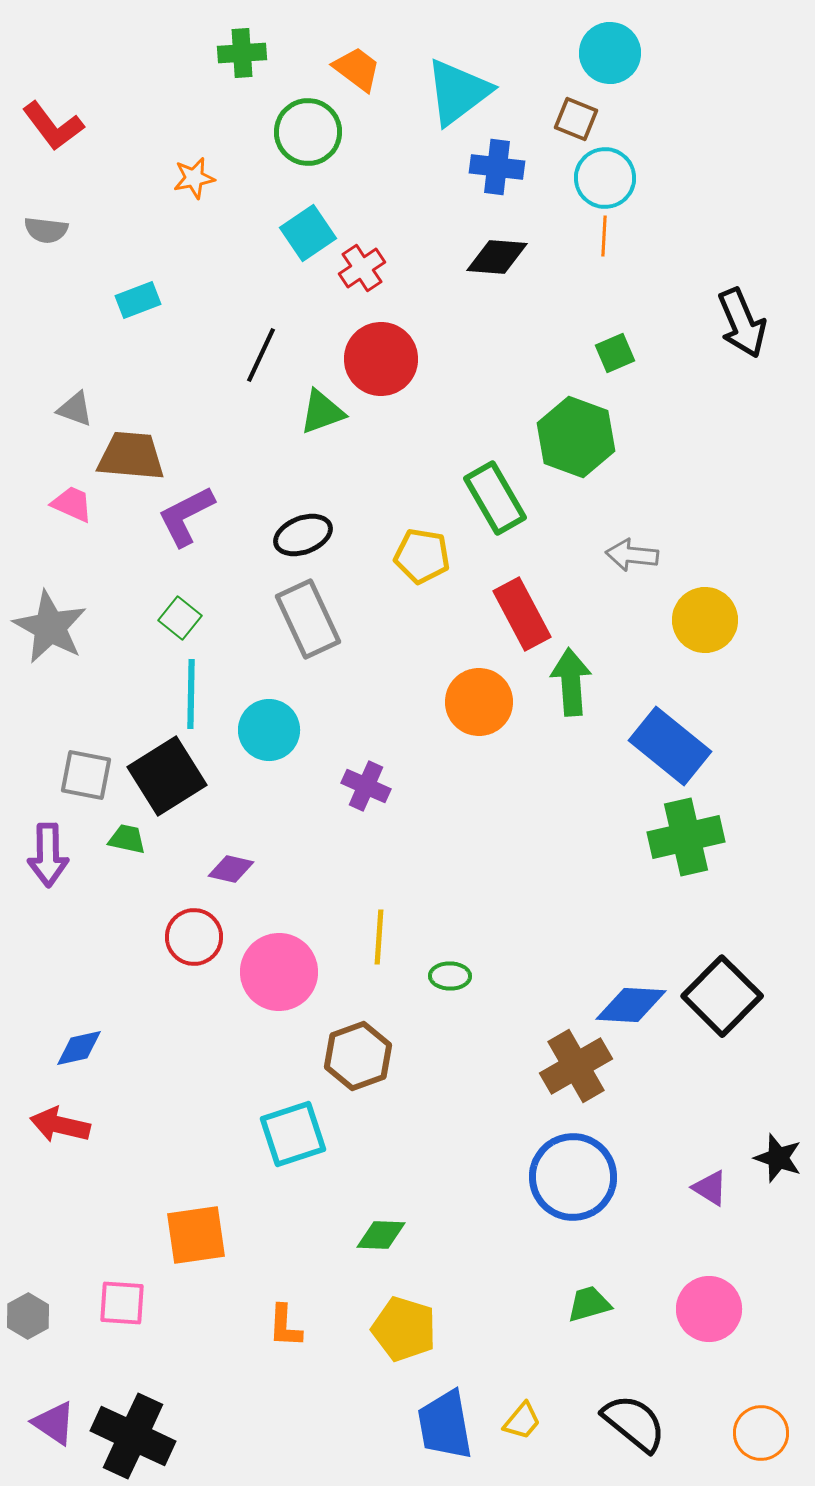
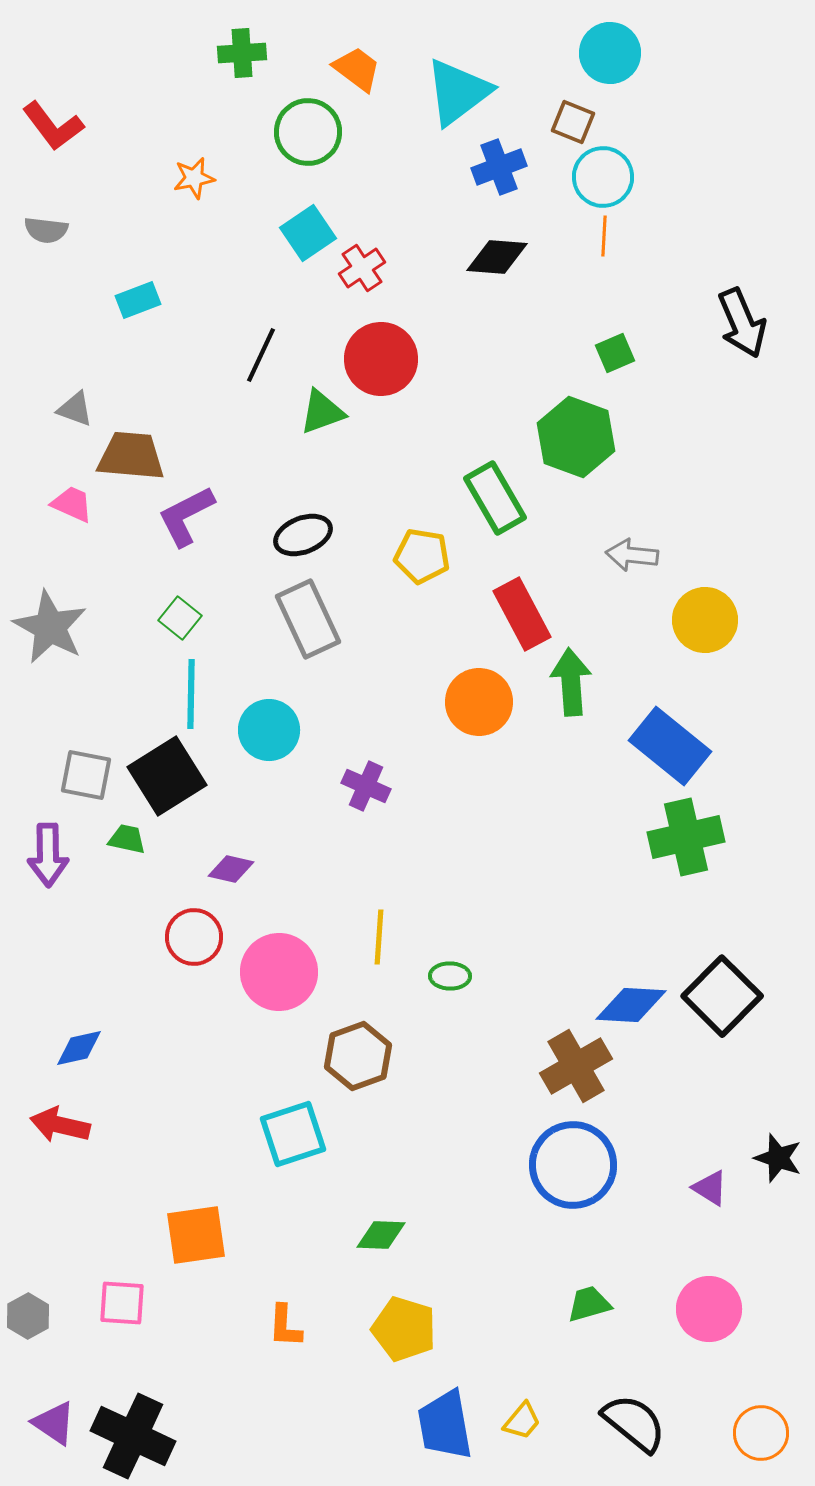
brown square at (576, 119): moved 3 px left, 3 px down
blue cross at (497, 167): moved 2 px right; rotated 28 degrees counterclockwise
cyan circle at (605, 178): moved 2 px left, 1 px up
blue circle at (573, 1177): moved 12 px up
